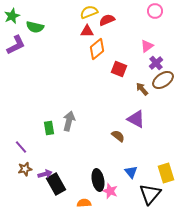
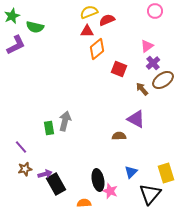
purple cross: moved 3 px left
gray arrow: moved 4 px left
brown semicircle: moved 1 px right; rotated 40 degrees counterclockwise
blue triangle: rotated 24 degrees clockwise
